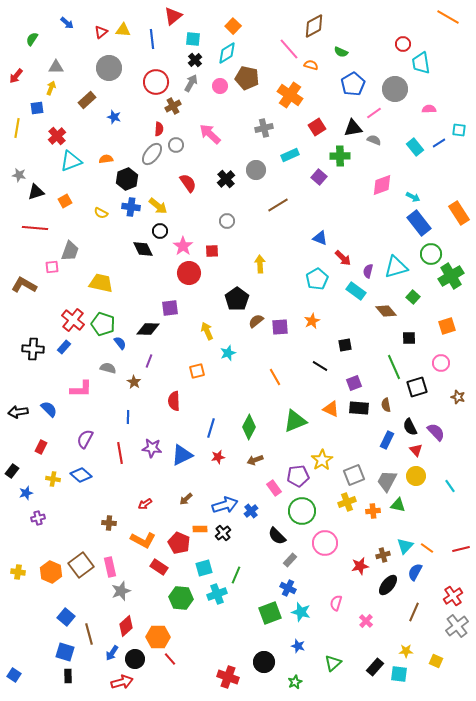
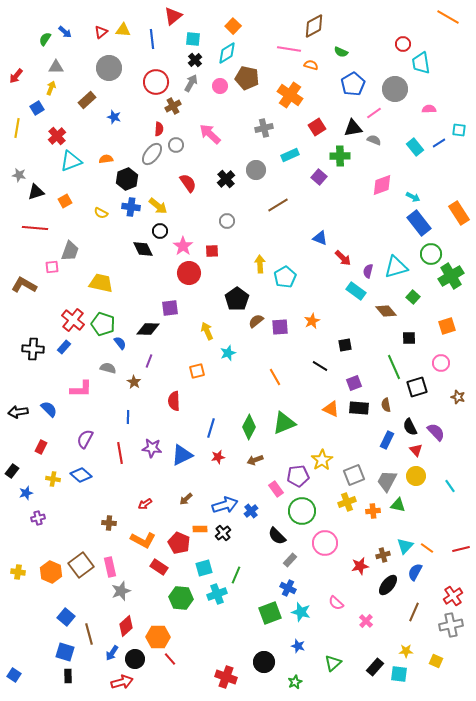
blue arrow at (67, 23): moved 2 px left, 9 px down
green semicircle at (32, 39): moved 13 px right
pink line at (289, 49): rotated 40 degrees counterclockwise
blue square at (37, 108): rotated 24 degrees counterclockwise
cyan pentagon at (317, 279): moved 32 px left, 2 px up
green triangle at (295, 421): moved 11 px left, 2 px down
pink rectangle at (274, 488): moved 2 px right, 1 px down
pink semicircle at (336, 603): rotated 63 degrees counterclockwise
gray cross at (457, 626): moved 6 px left, 1 px up; rotated 25 degrees clockwise
red cross at (228, 677): moved 2 px left
